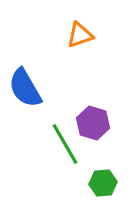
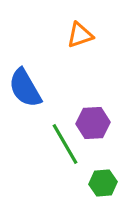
purple hexagon: rotated 20 degrees counterclockwise
